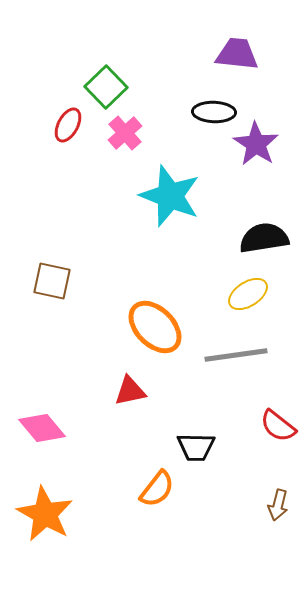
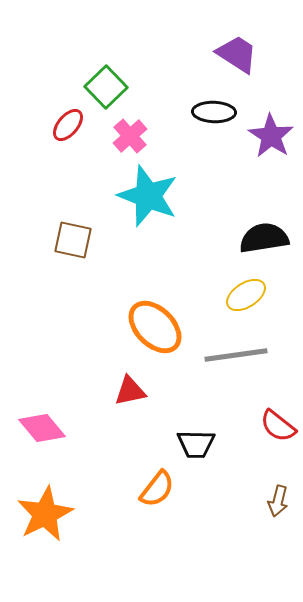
purple trapezoid: rotated 27 degrees clockwise
red ellipse: rotated 12 degrees clockwise
pink cross: moved 5 px right, 3 px down
purple star: moved 15 px right, 8 px up
cyan star: moved 22 px left
brown square: moved 21 px right, 41 px up
yellow ellipse: moved 2 px left, 1 px down
black trapezoid: moved 3 px up
brown arrow: moved 4 px up
orange star: rotated 16 degrees clockwise
